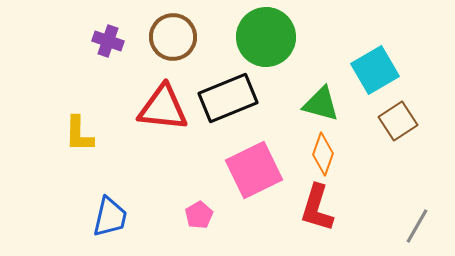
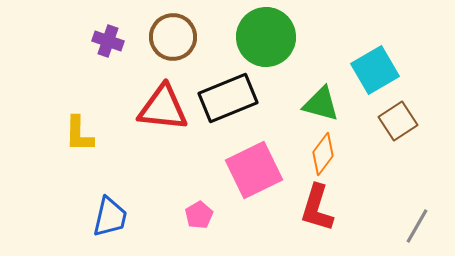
orange diamond: rotated 18 degrees clockwise
